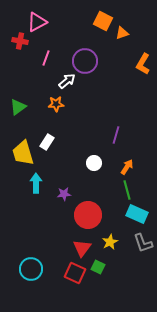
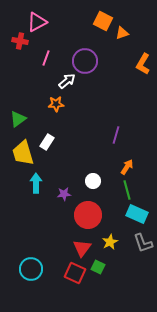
green triangle: moved 12 px down
white circle: moved 1 px left, 18 px down
